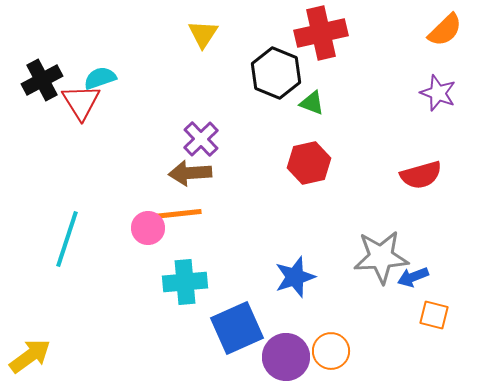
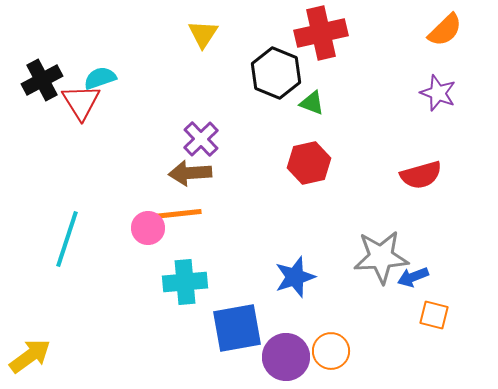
blue square: rotated 14 degrees clockwise
